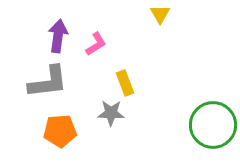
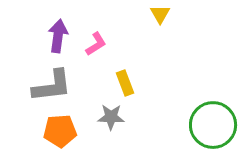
gray L-shape: moved 4 px right, 4 px down
gray star: moved 4 px down
